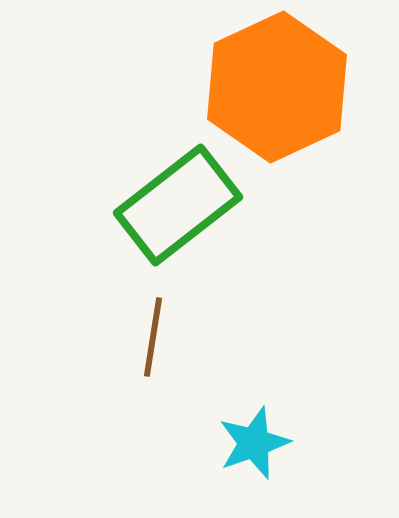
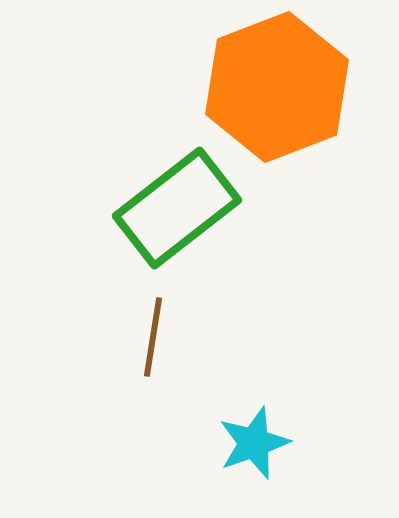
orange hexagon: rotated 4 degrees clockwise
green rectangle: moved 1 px left, 3 px down
